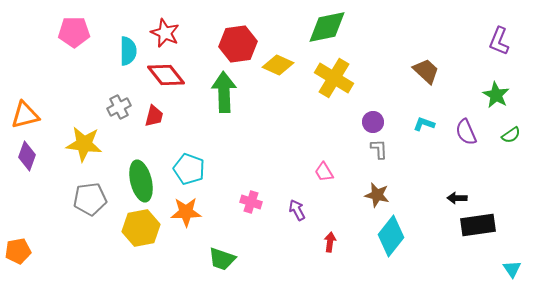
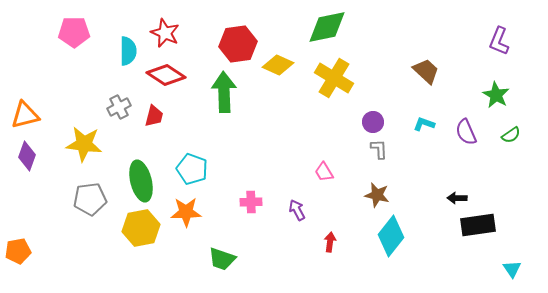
red diamond: rotated 18 degrees counterclockwise
cyan pentagon: moved 3 px right
pink cross: rotated 20 degrees counterclockwise
